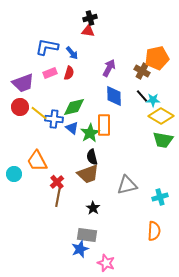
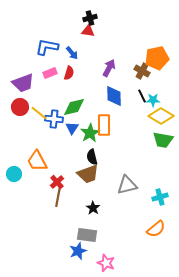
black line: rotated 16 degrees clockwise
blue triangle: rotated 24 degrees clockwise
orange semicircle: moved 2 px right, 2 px up; rotated 48 degrees clockwise
blue star: moved 2 px left, 2 px down
